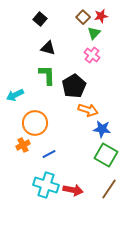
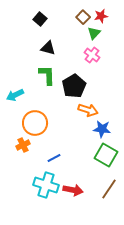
blue line: moved 5 px right, 4 px down
